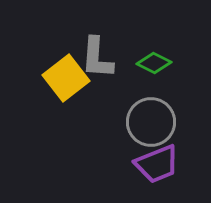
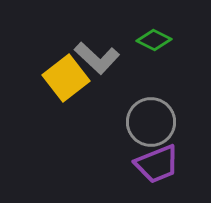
gray L-shape: rotated 51 degrees counterclockwise
green diamond: moved 23 px up
